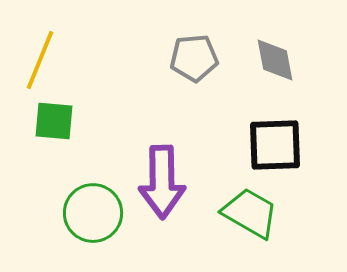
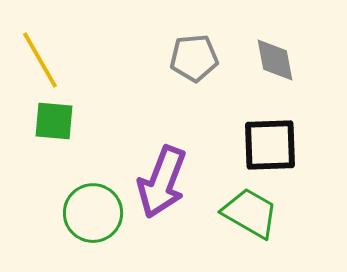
yellow line: rotated 52 degrees counterclockwise
black square: moved 5 px left
purple arrow: rotated 22 degrees clockwise
